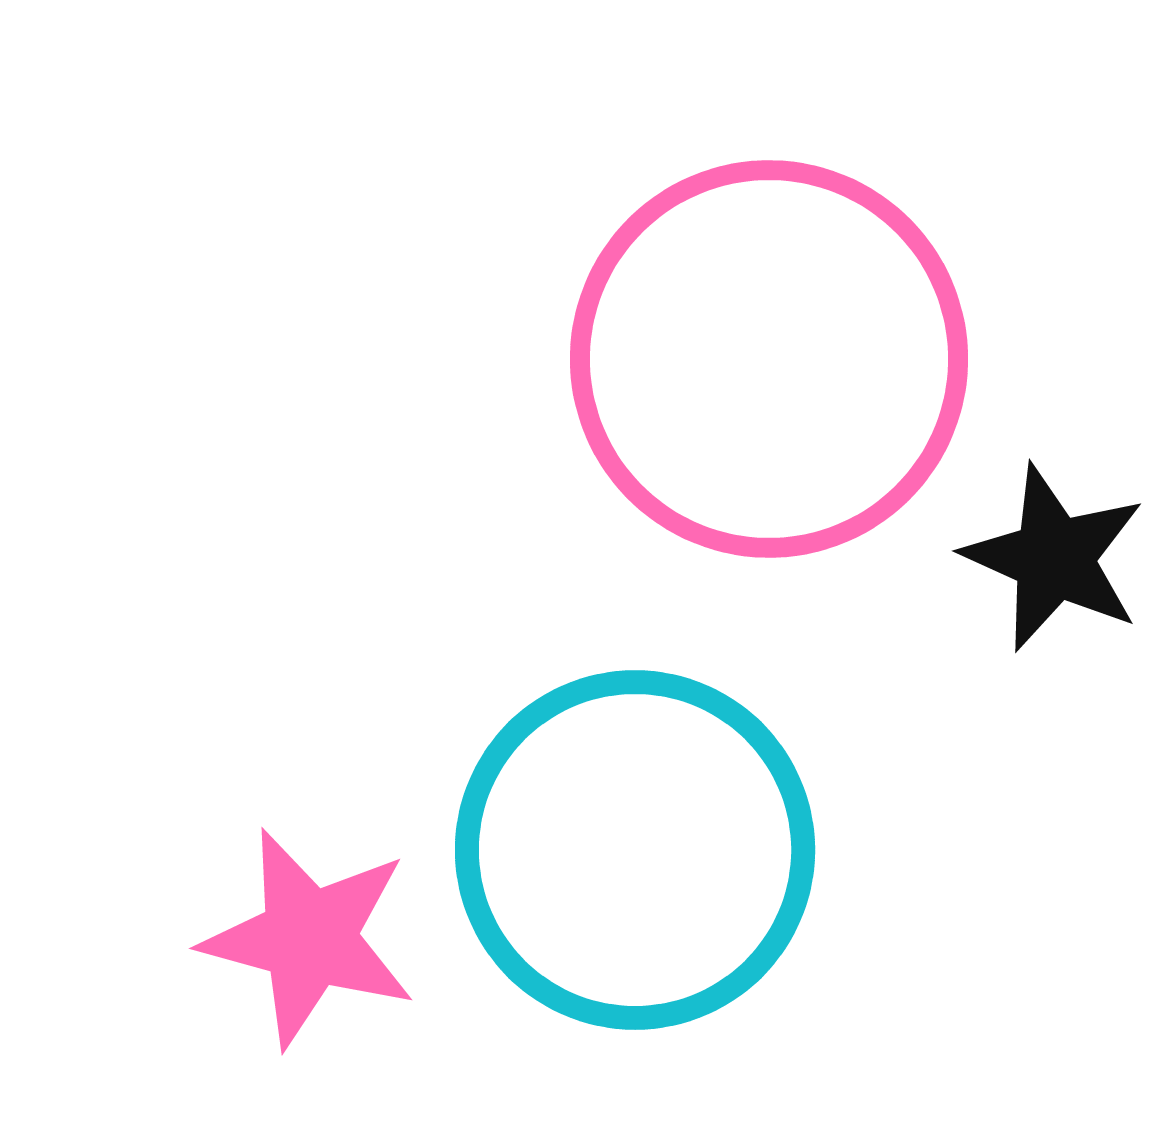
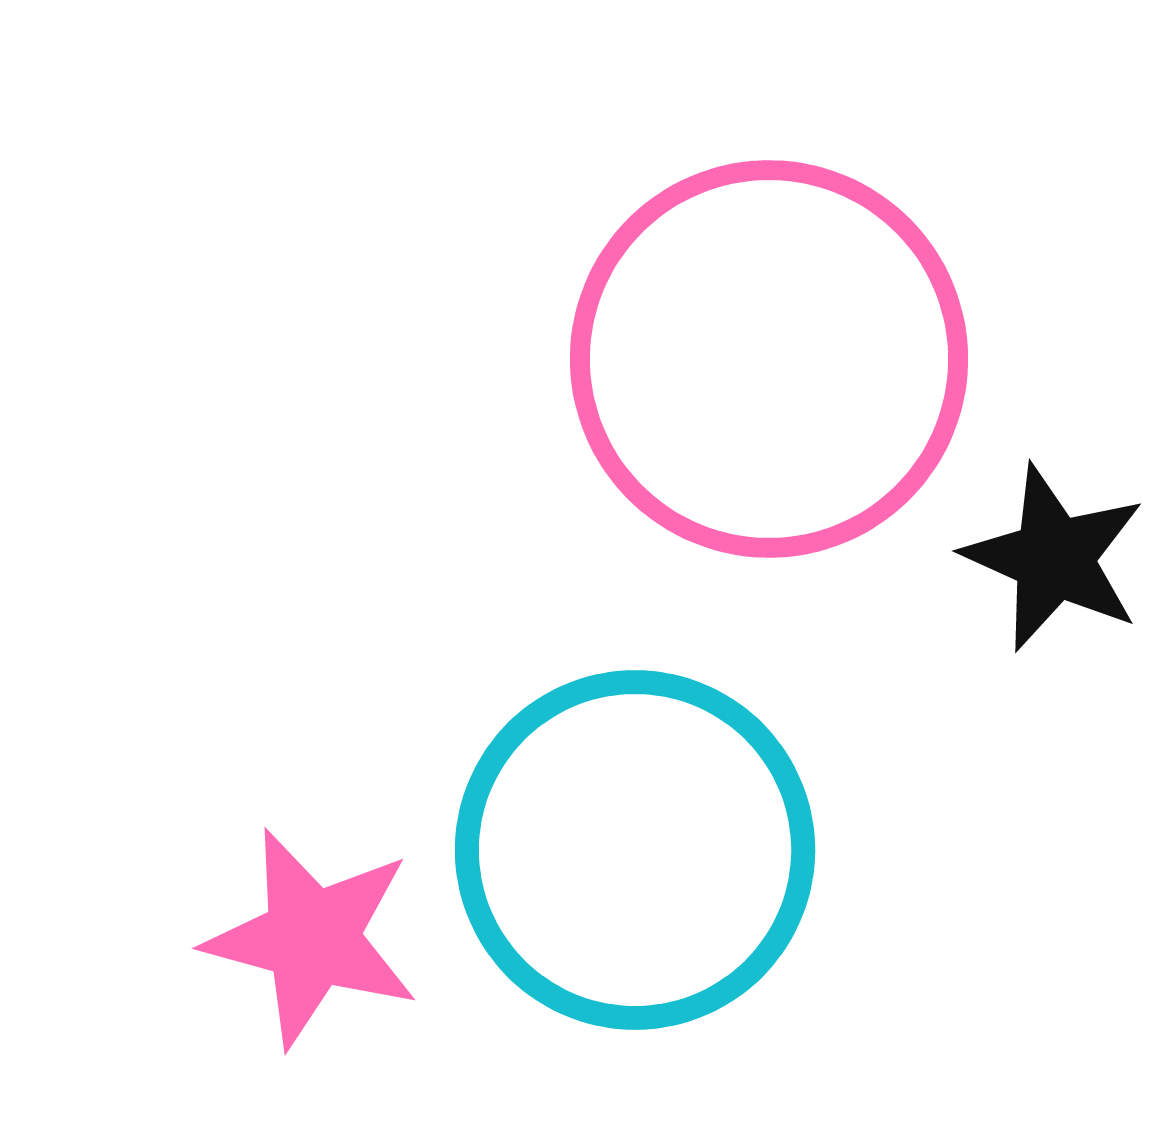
pink star: moved 3 px right
